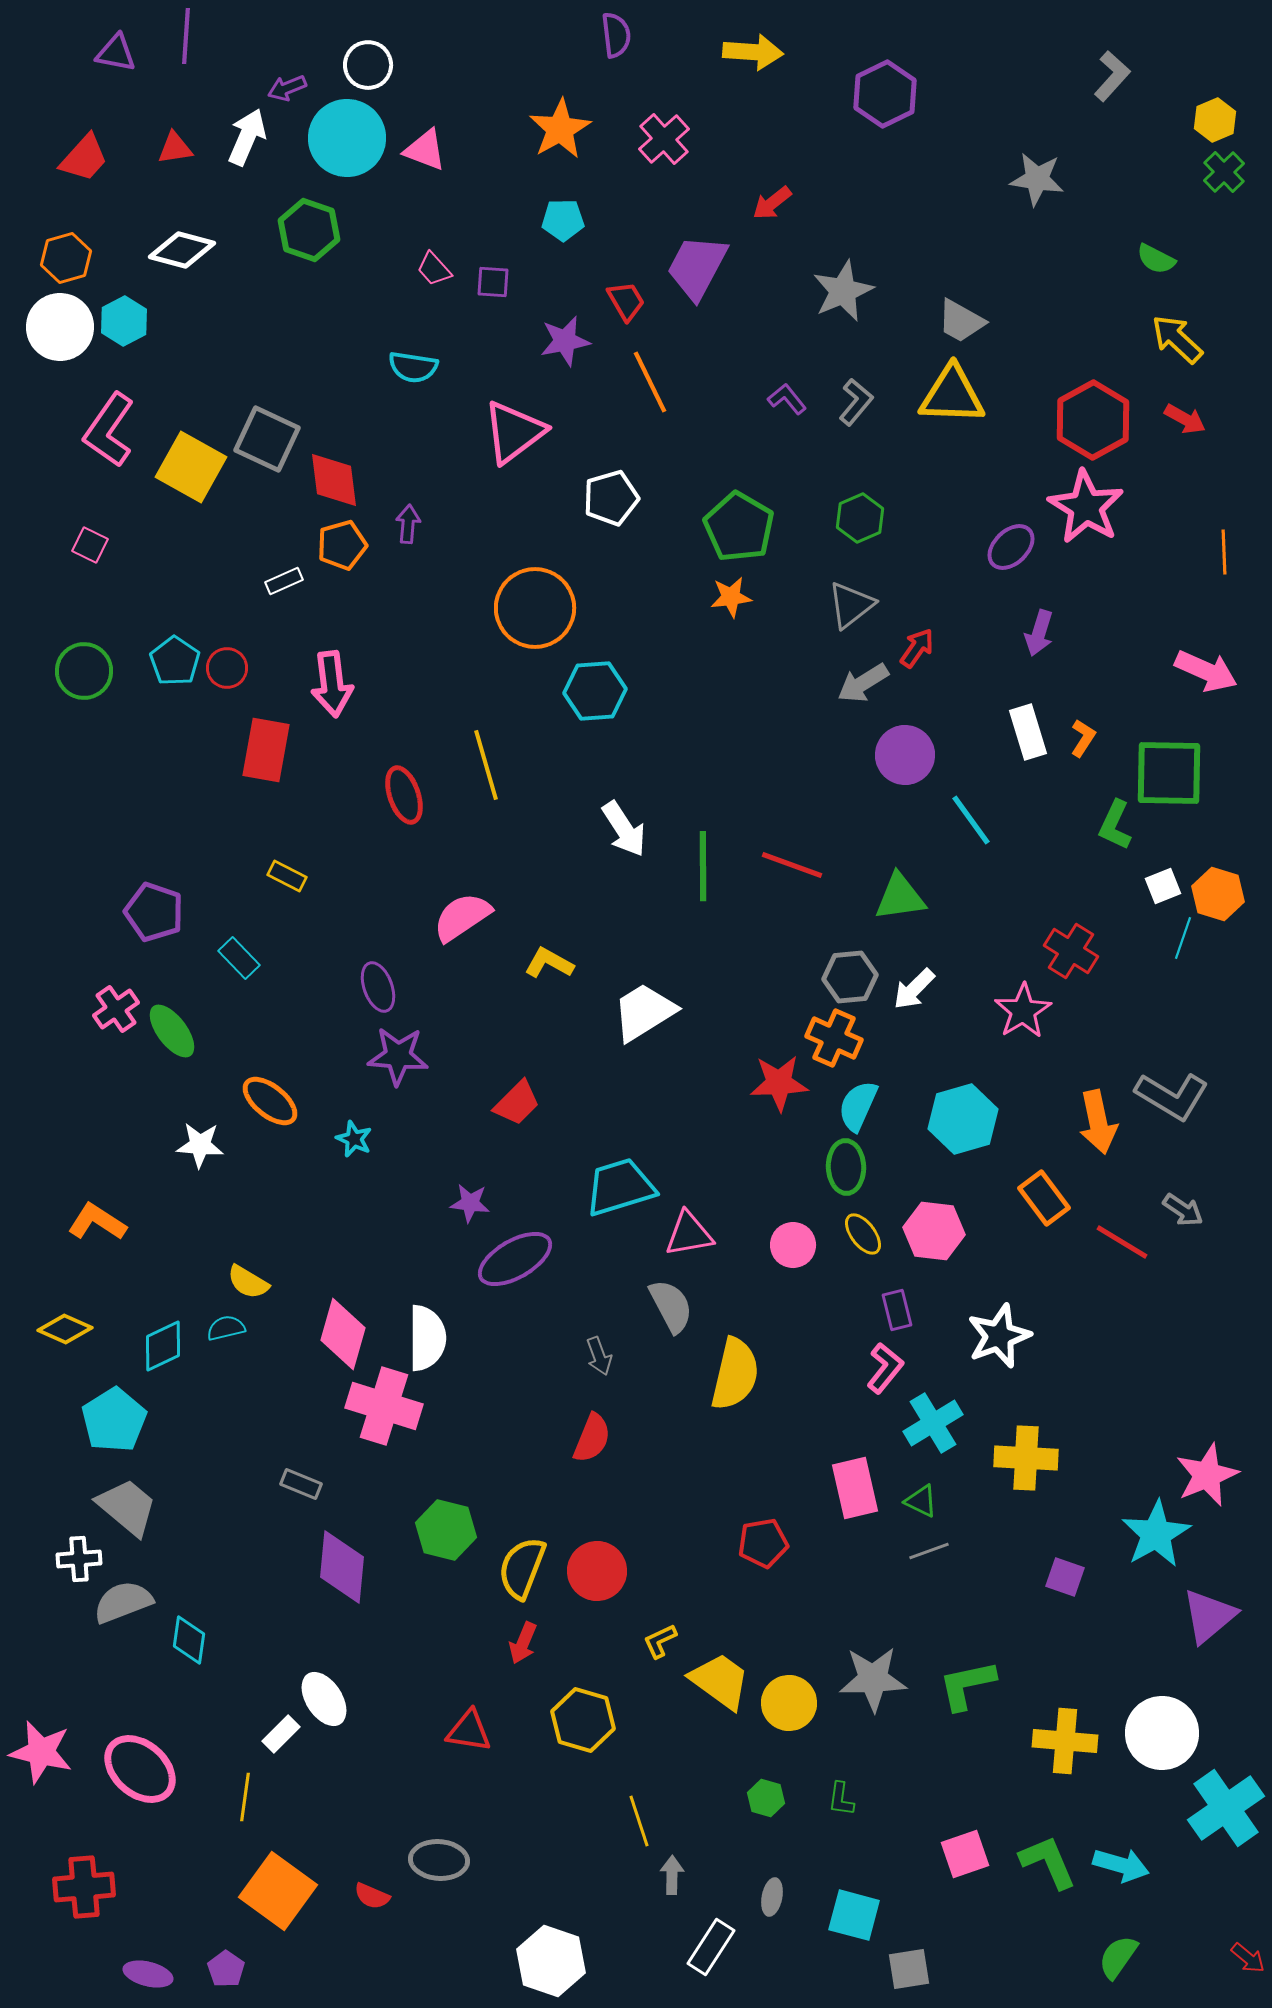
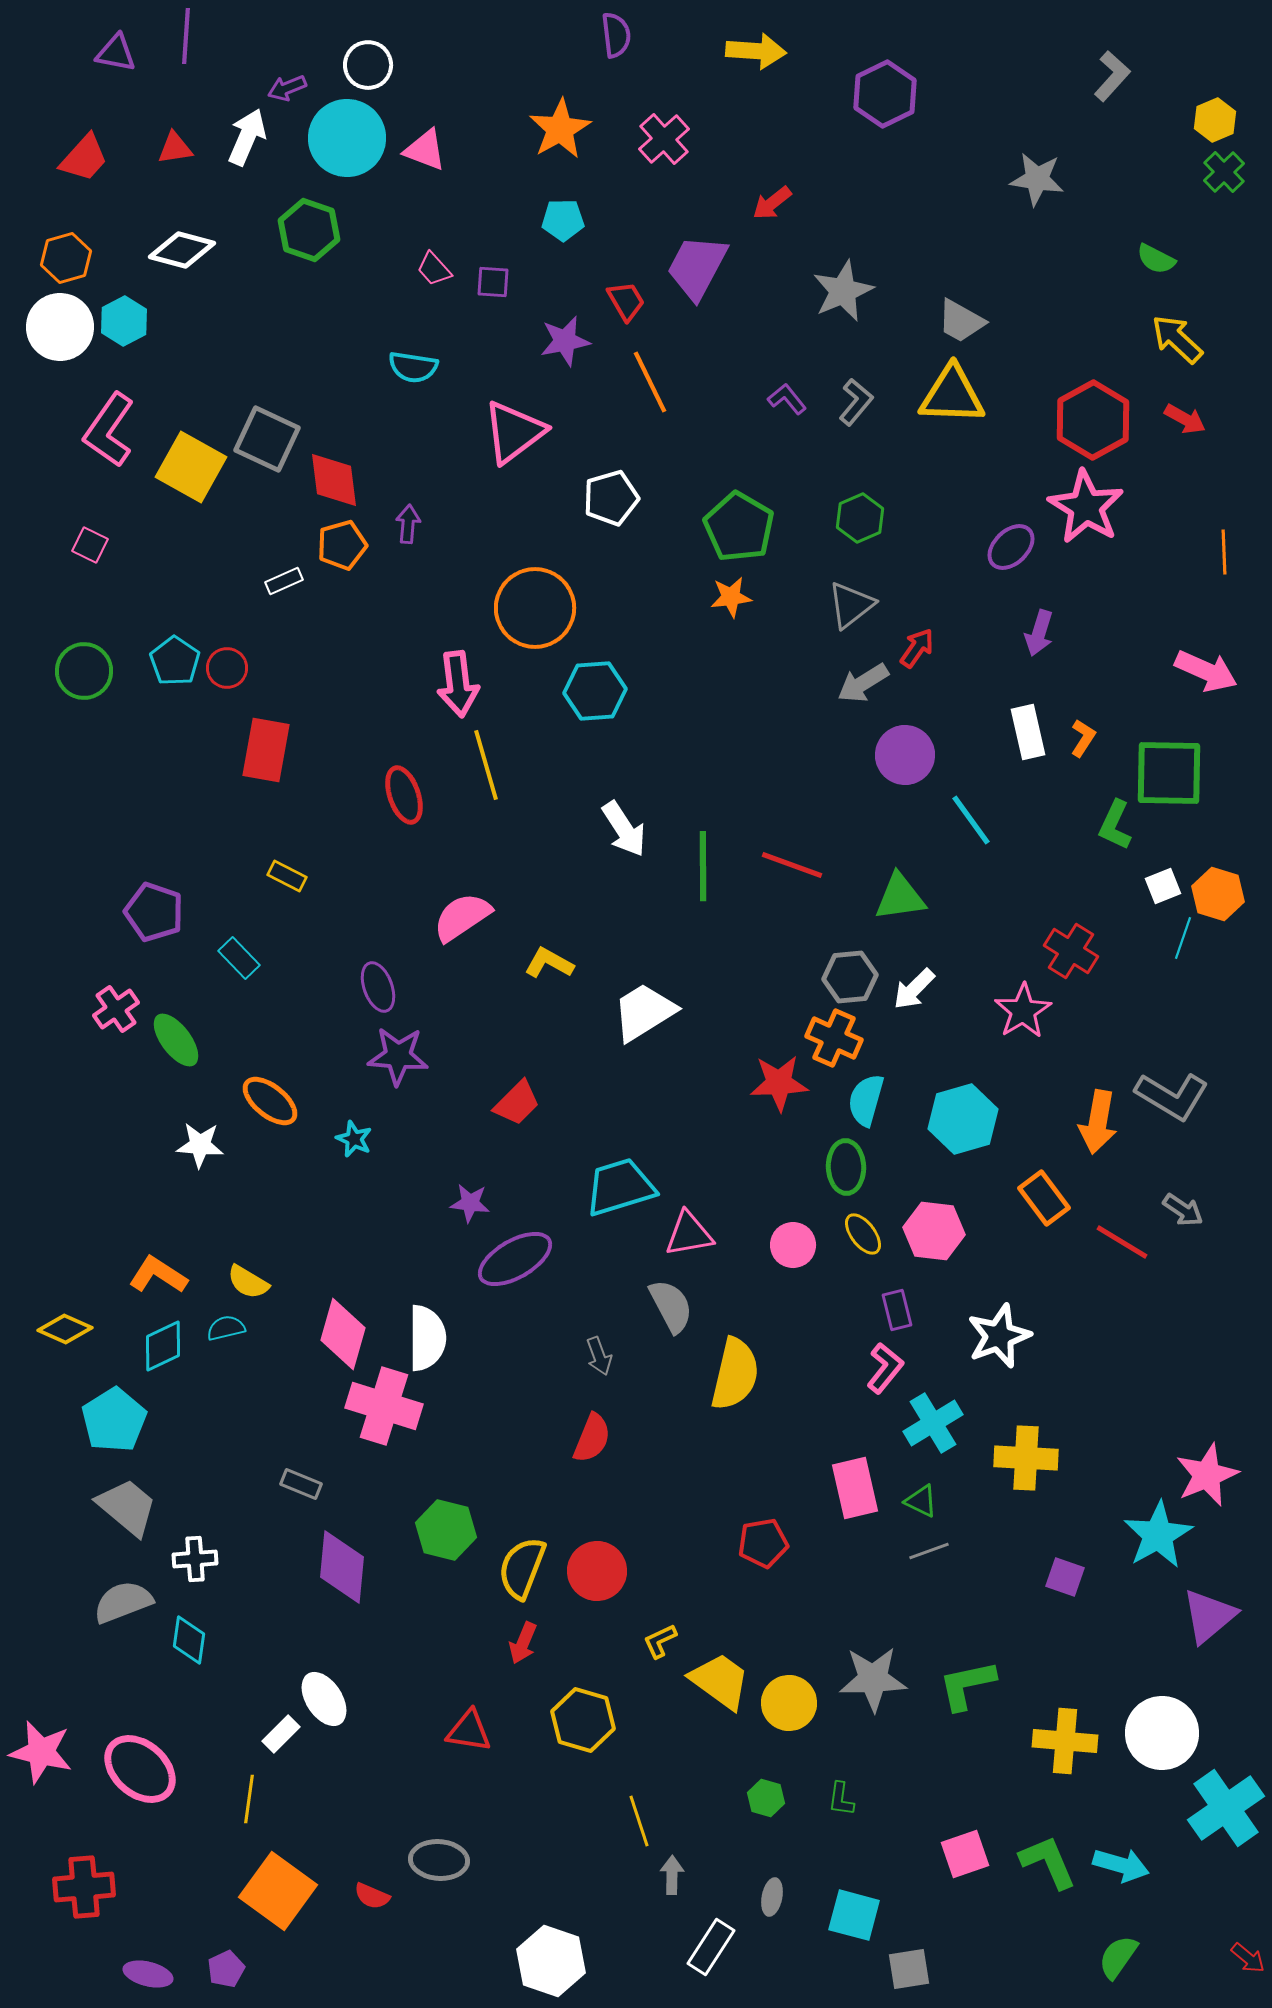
yellow arrow at (753, 52): moved 3 px right, 1 px up
pink arrow at (332, 684): moved 126 px right
white rectangle at (1028, 732): rotated 4 degrees clockwise
green ellipse at (172, 1031): moved 4 px right, 9 px down
cyan semicircle at (858, 1106): moved 8 px right, 6 px up; rotated 8 degrees counterclockwise
orange arrow at (1098, 1122): rotated 22 degrees clockwise
orange L-shape at (97, 1222): moved 61 px right, 53 px down
cyan star at (1156, 1534): moved 2 px right, 1 px down
white cross at (79, 1559): moved 116 px right
yellow line at (245, 1797): moved 4 px right, 2 px down
purple pentagon at (226, 1969): rotated 12 degrees clockwise
